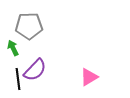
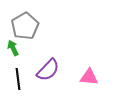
gray pentagon: moved 4 px left; rotated 28 degrees counterclockwise
purple semicircle: moved 13 px right
pink triangle: rotated 36 degrees clockwise
